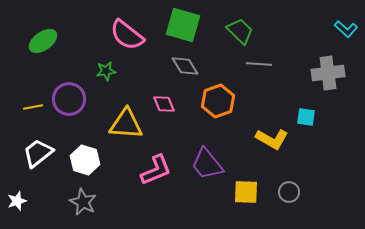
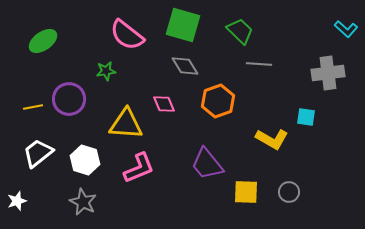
pink L-shape: moved 17 px left, 2 px up
